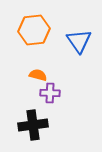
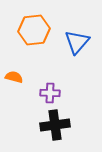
blue triangle: moved 2 px left, 1 px down; rotated 16 degrees clockwise
orange semicircle: moved 24 px left, 2 px down
black cross: moved 22 px right
